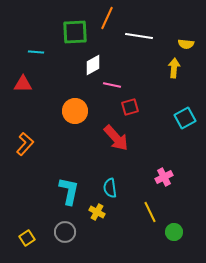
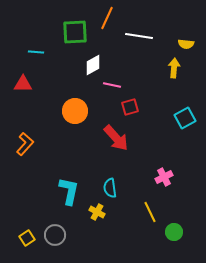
gray circle: moved 10 px left, 3 px down
